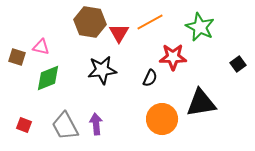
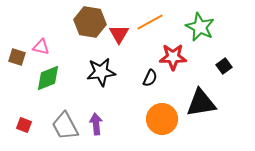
red triangle: moved 1 px down
black square: moved 14 px left, 2 px down
black star: moved 1 px left, 2 px down
